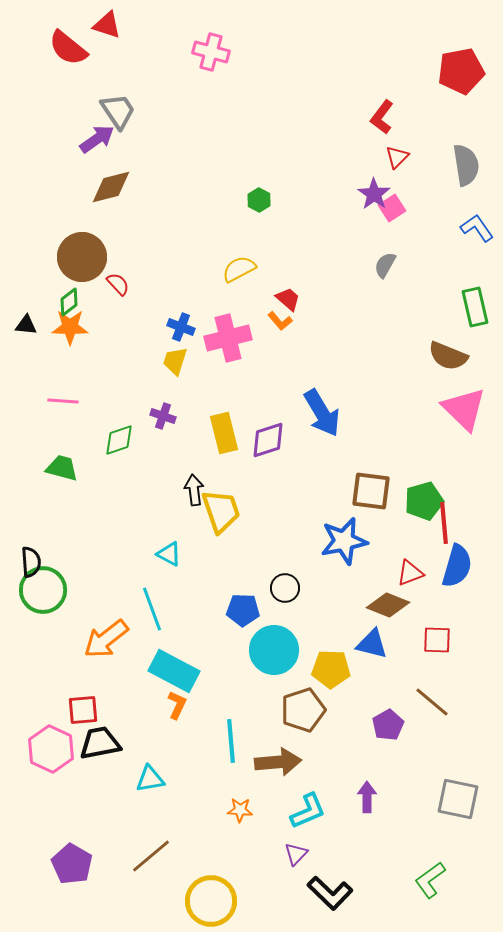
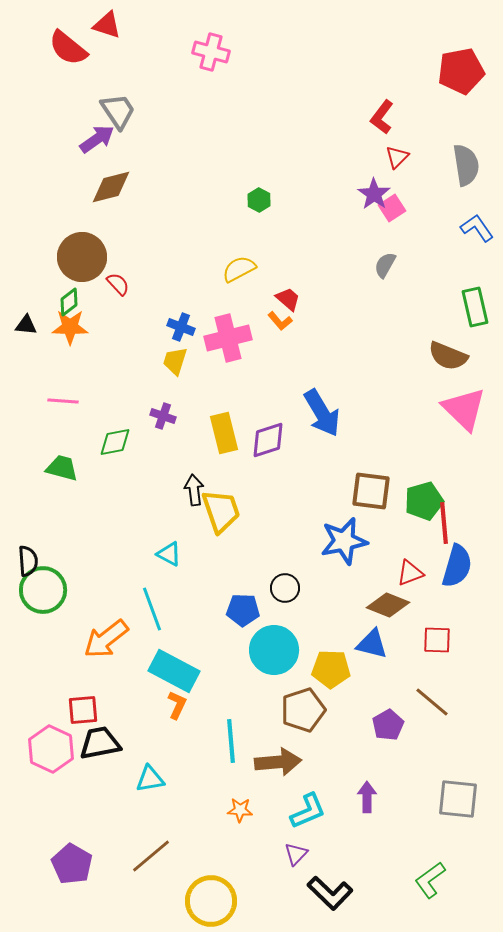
green diamond at (119, 440): moved 4 px left, 2 px down; rotated 8 degrees clockwise
black semicircle at (31, 562): moved 3 px left, 1 px up
gray square at (458, 799): rotated 6 degrees counterclockwise
